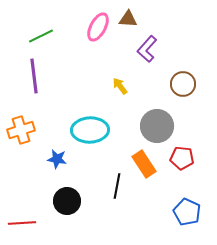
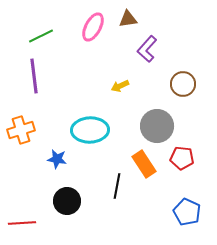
brown triangle: rotated 12 degrees counterclockwise
pink ellipse: moved 5 px left
yellow arrow: rotated 78 degrees counterclockwise
